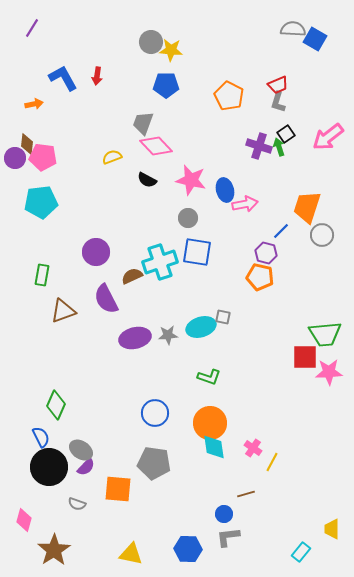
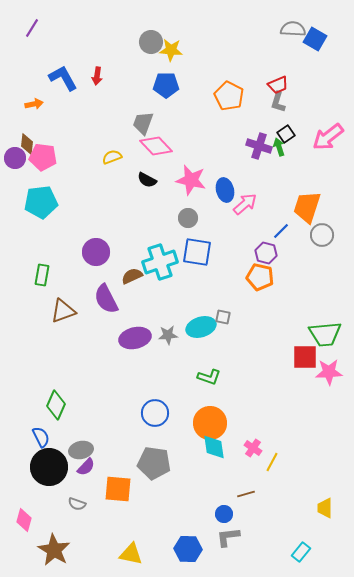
pink arrow at (245, 204): rotated 30 degrees counterclockwise
gray ellipse at (81, 450): rotated 45 degrees counterclockwise
yellow trapezoid at (332, 529): moved 7 px left, 21 px up
brown star at (54, 550): rotated 8 degrees counterclockwise
